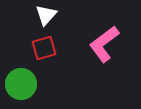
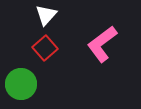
pink L-shape: moved 2 px left
red square: moved 1 px right; rotated 25 degrees counterclockwise
